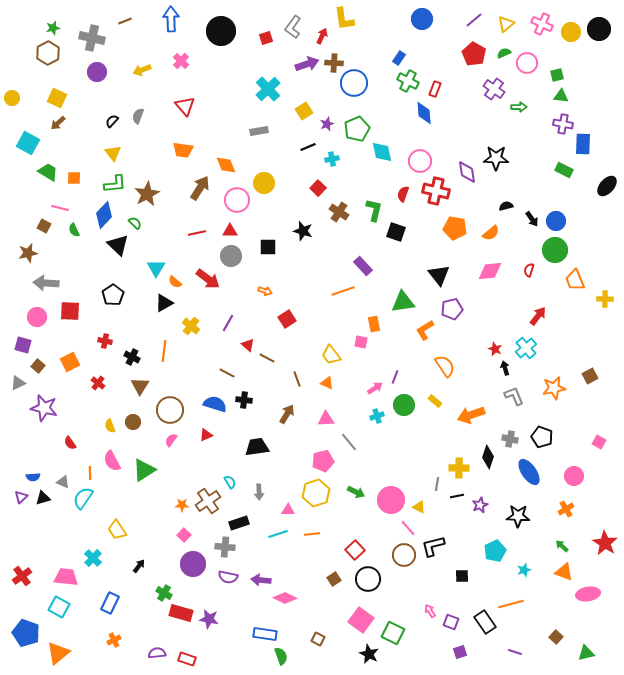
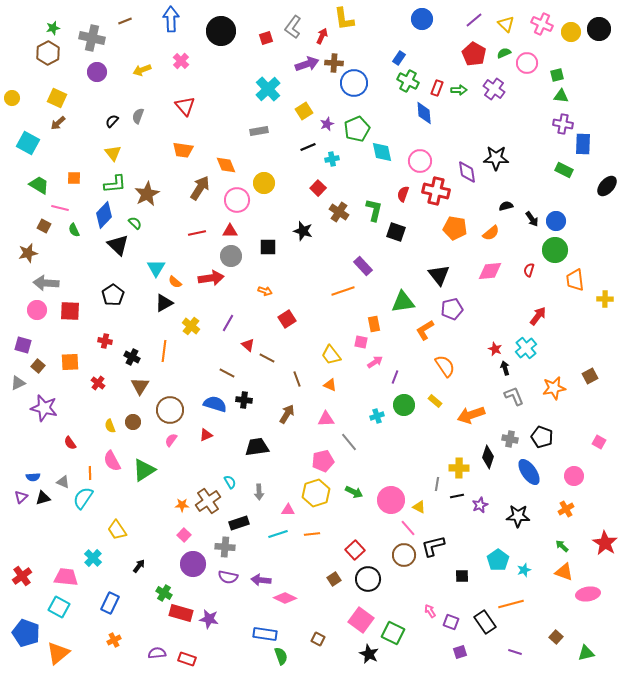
yellow triangle at (506, 24): rotated 36 degrees counterclockwise
red rectangle at (435, 89): moved 2 px right, 1 px up
green arrow at (519, 107): moved 60 px left, 17 px up
green trapezoid at (48, 172): moved 9 px left, 13 px down
red arrow at (208, 279): moved 3 px right, 1 px up; rotated 45 degrees counterclockwise
orange trapezoid at (575, 280): rotated 15 degrees clockwise
pink circle at (37, 317): moved 7 px up
orange square at (70, 362): rotated 24 degrees clockwise
orange triangle at (327, 383): moved 3 px right, 2 px down
pink arrow at (375, 388): moved 26 px up
green arrow at (356, 492): moved 2 px left
cyan pentagon at (495, 551): moved 3 px right, 9 px down; rotated 10 degrees counterclockwise
